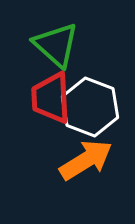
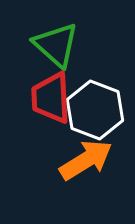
white hexagon: moved 5 px right, 3 px down
